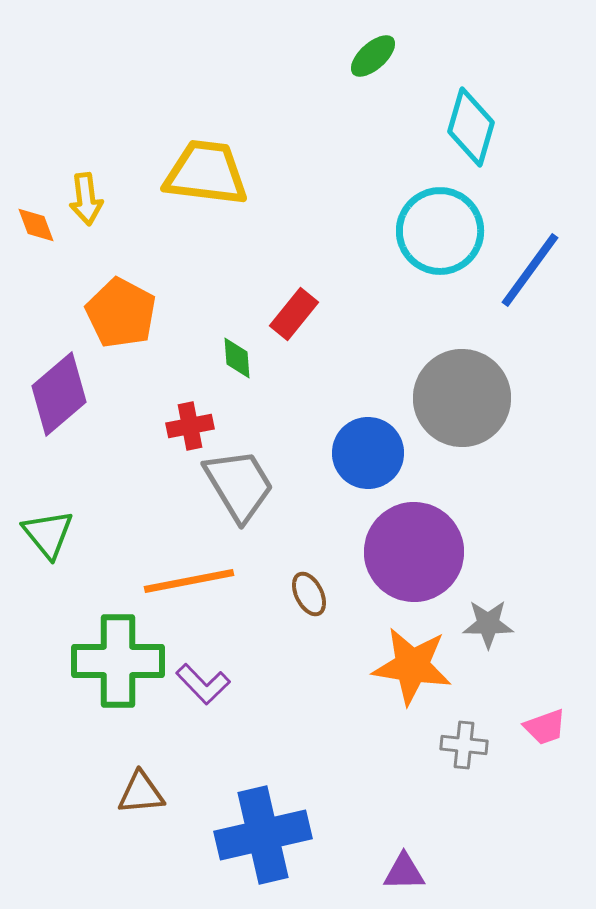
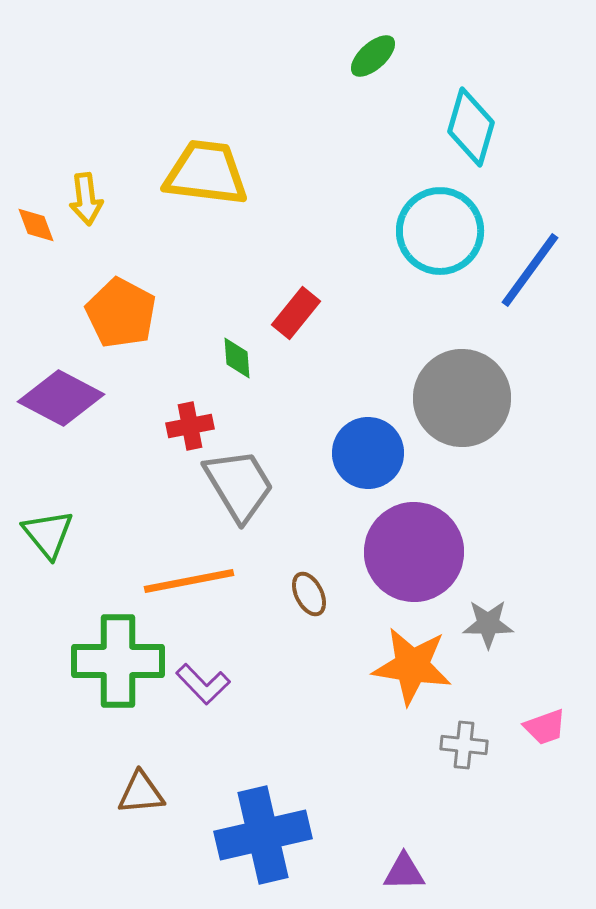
red rectangle: moved 2 px right, 1 px up
purple diamond: moved 2 px right, 4 px down; rotated 68 degrees clockwise
